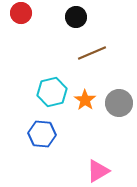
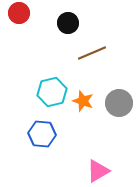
red circle: moved 2 px left
black circle: moved 8 px left, 6 px down
orange star: moved 2 px left, 1 px down; rotated 15 degrees counterclockwise
